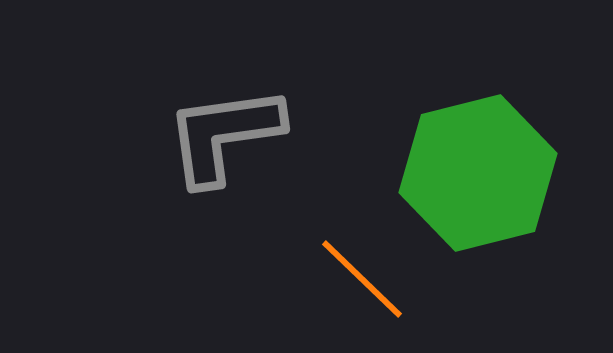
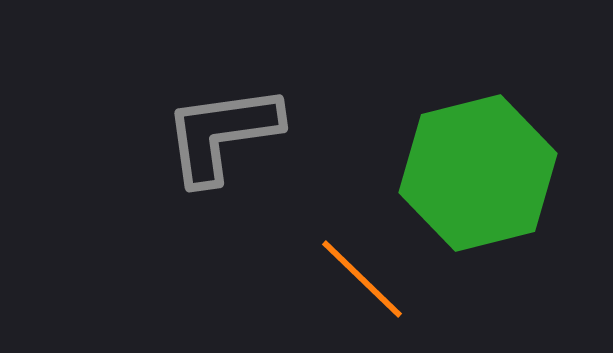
gray L-shape: moved 2 px left, 1 px up
